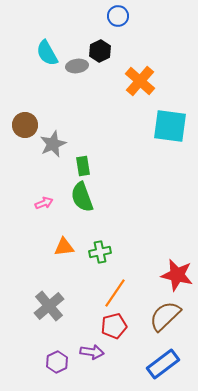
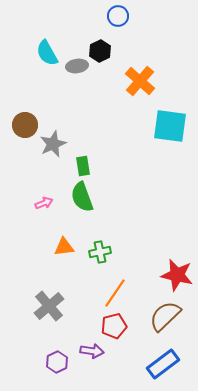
purple arrow: moved 1 px up
